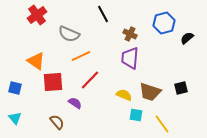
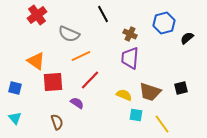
purple semicircle: moved 2 px right
brown semicircle: rotated 21 degrees clockwise
